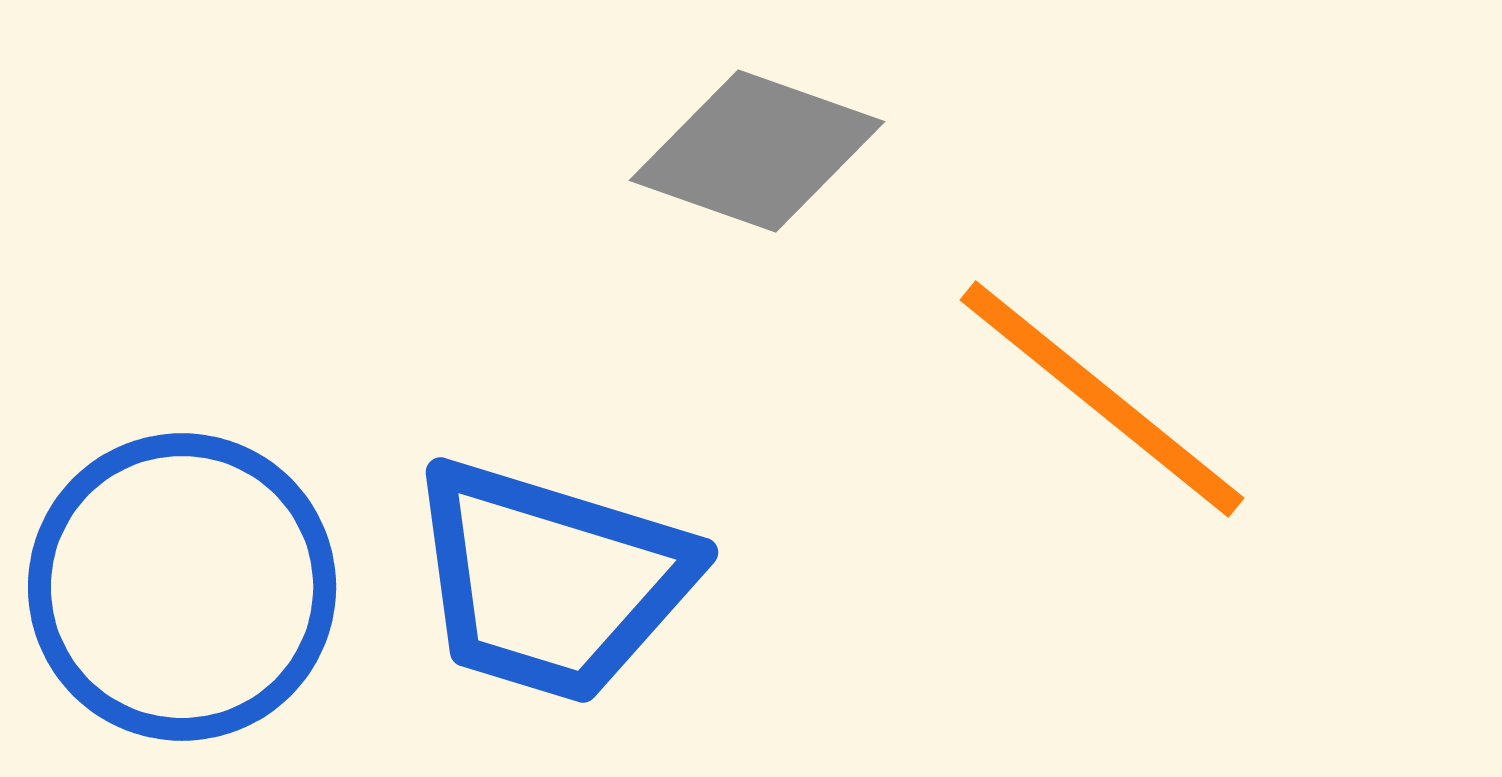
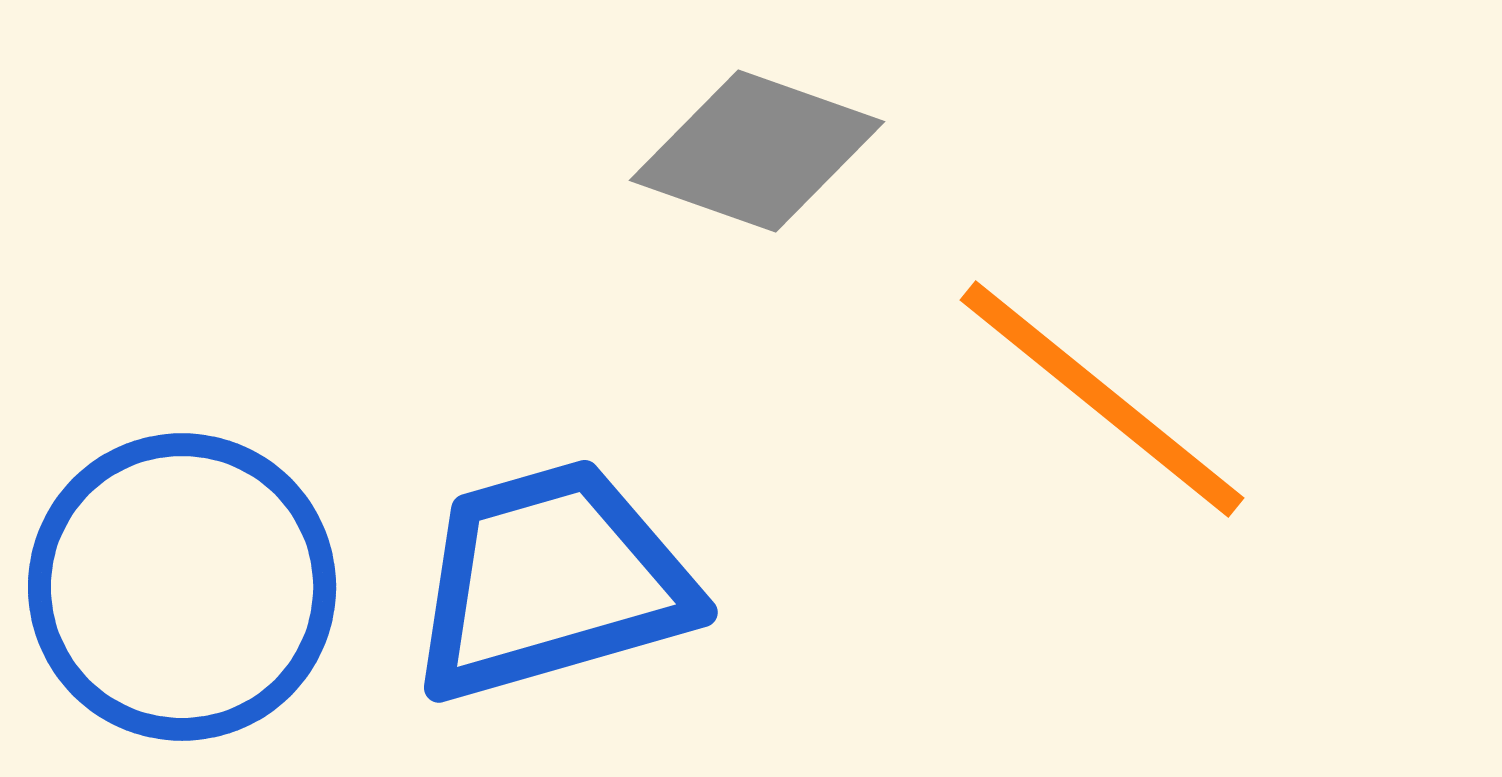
blue trapezoid: rotated 147 degrees clockwise
